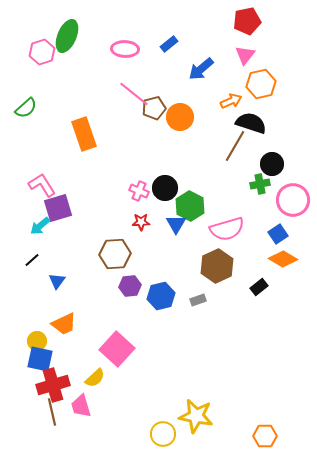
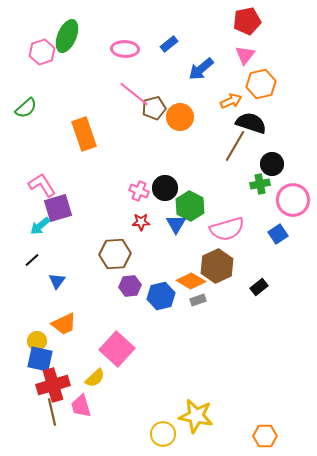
orange diamond at (283, 259): moved 92 px left, 22 px down
